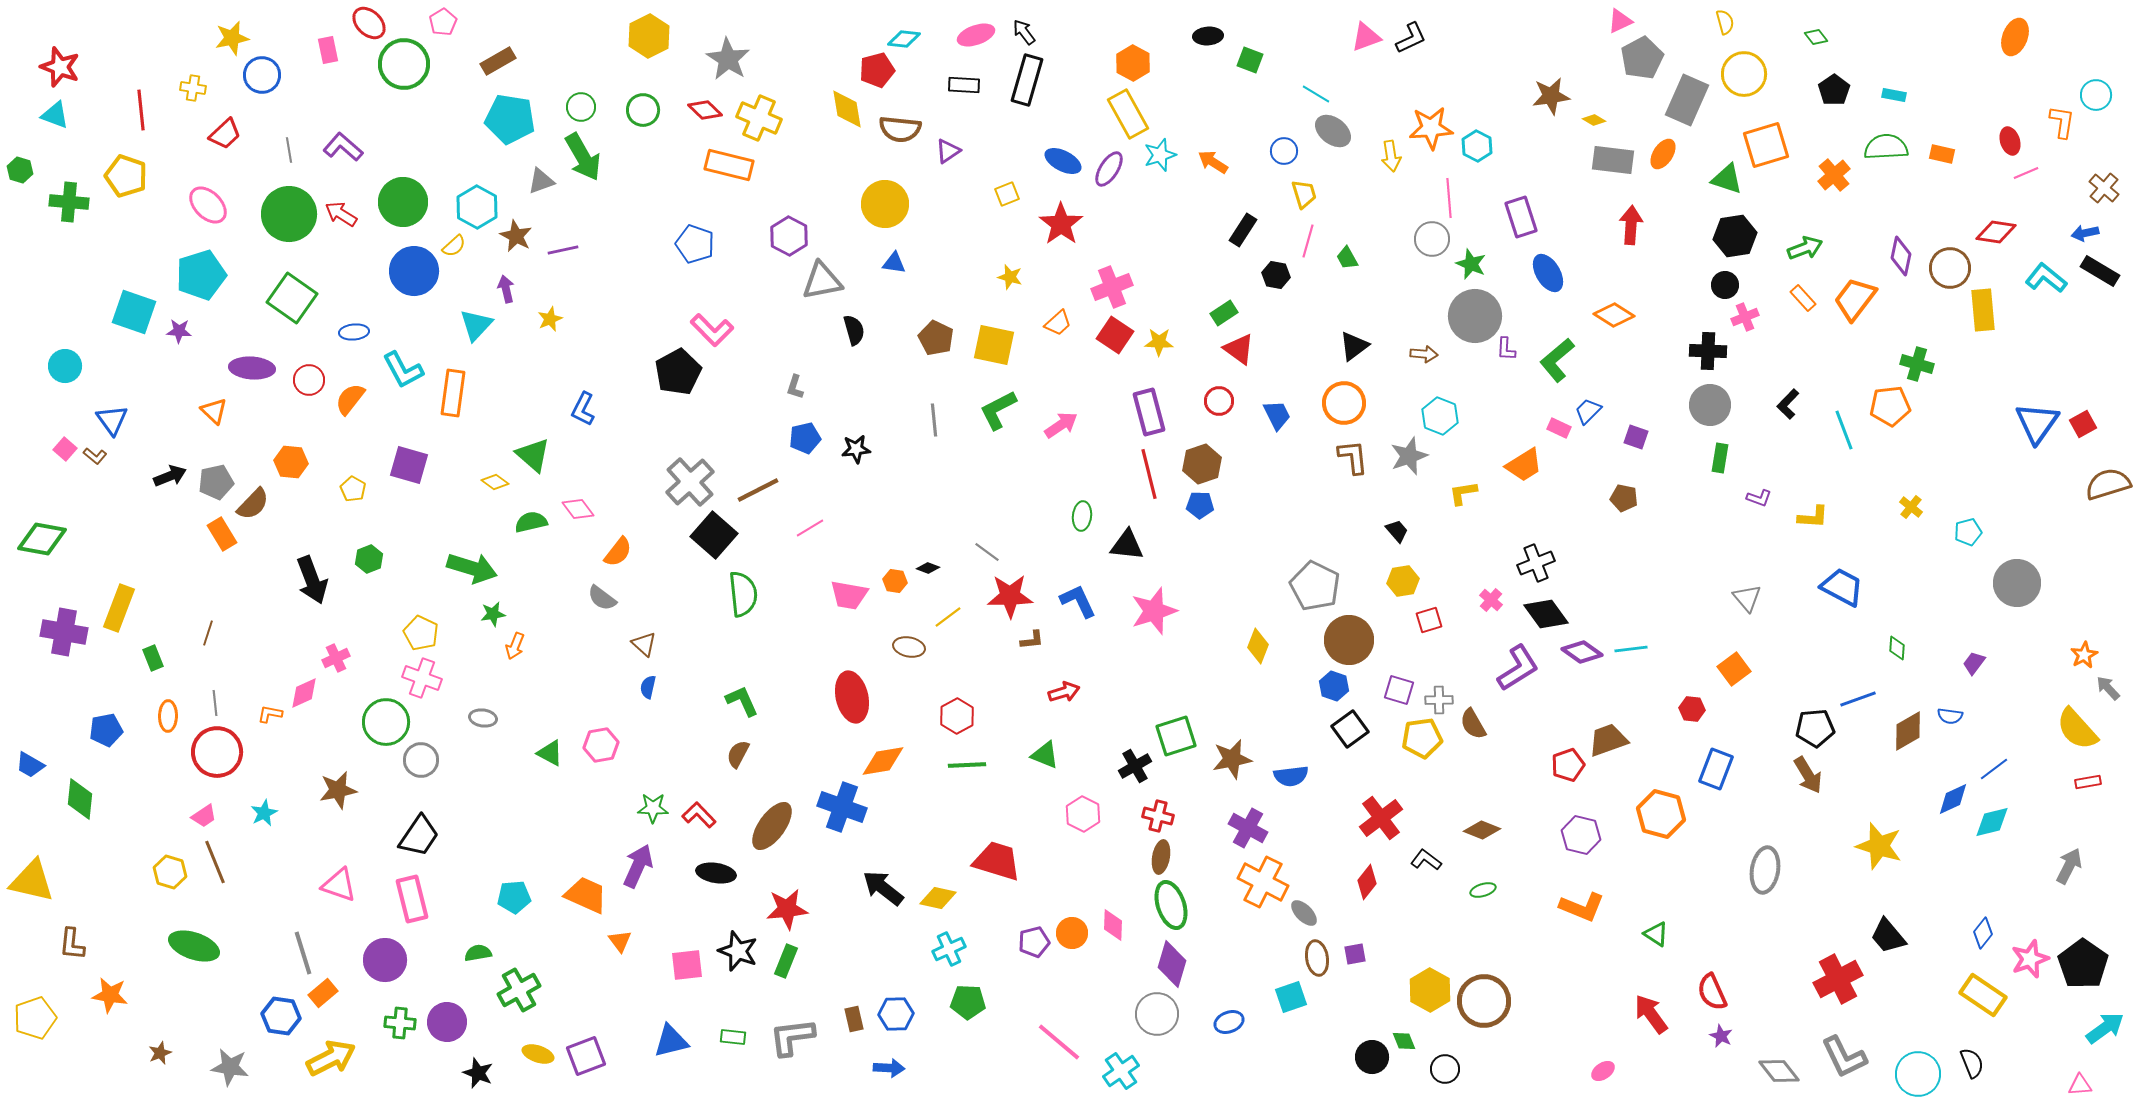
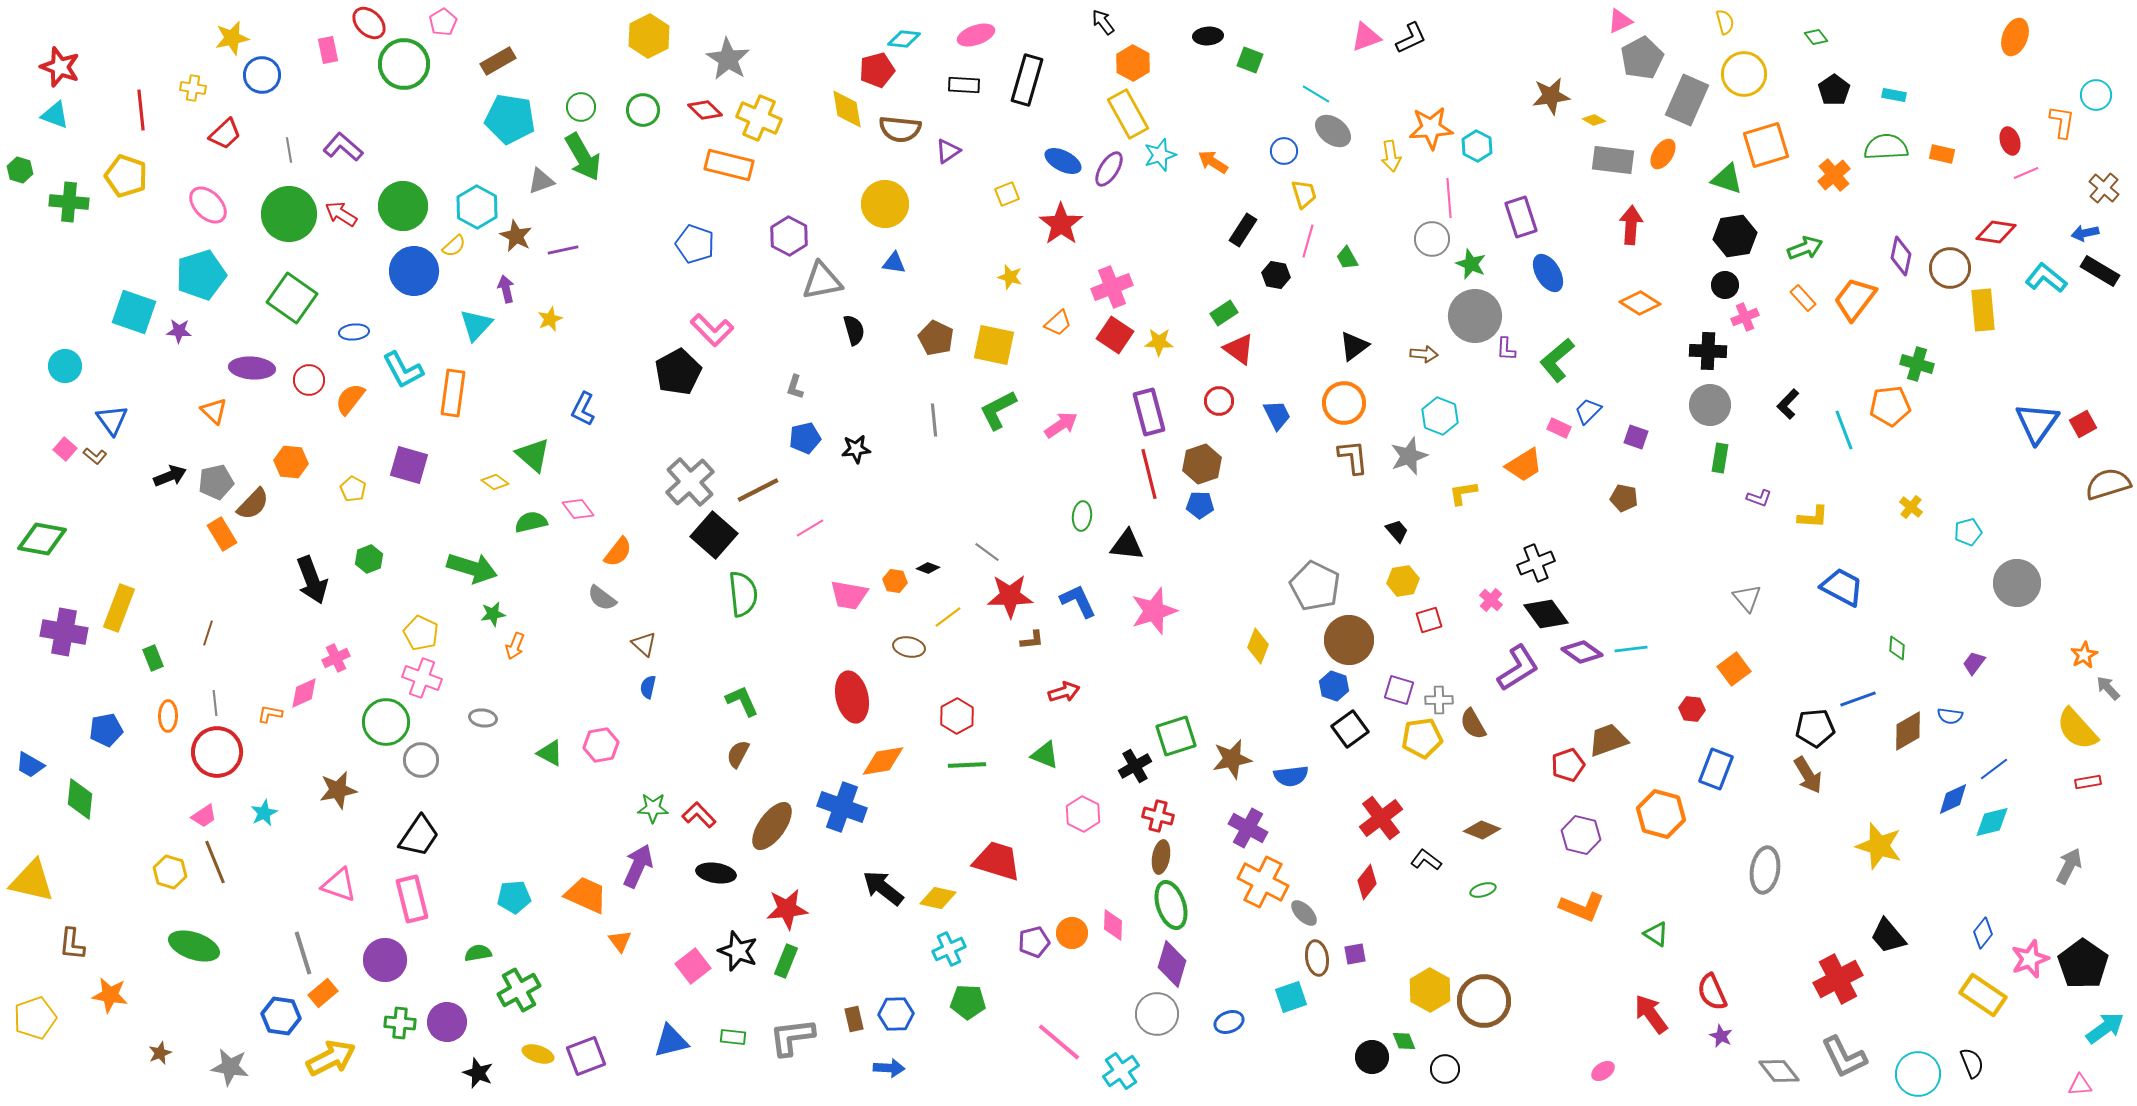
black arrow at (1024, 32): moved 79 px right, 10 px up
green circle at (403, 202): moved 4 px down
orange diamond at (1614, 315): moved 26 px right, 12 px up
pink square at (687, 965): moved 6 px right, 1 px down; rotated 32 degrees counterclockwise
